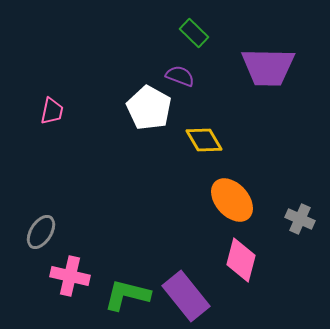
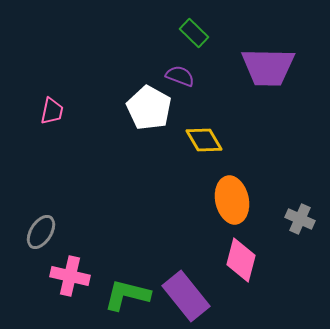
orange ellipse: rotated 30 degrees clockwise
